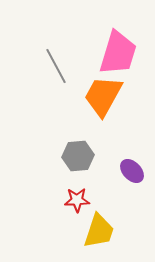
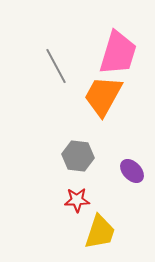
gray hexagon: rotated 12 degrees clockwise
yellow trapezoid: moved 1 px right, 1 px down
